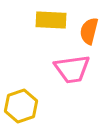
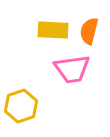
yellow rectangle: moved 2 px right, 10 px down
